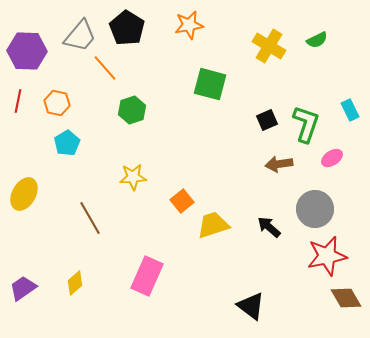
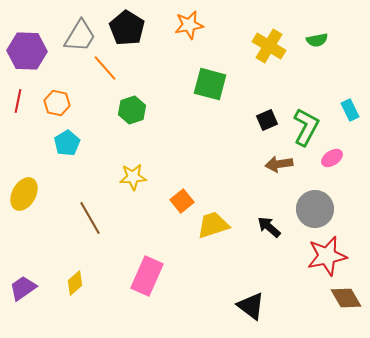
gray trapezoid: rotated 9 degrees counterclockwise
green semicircle: rotated 15 degrees clockwise
green L-shape: moved 3 px down; rotated 9 degrees clockwise
